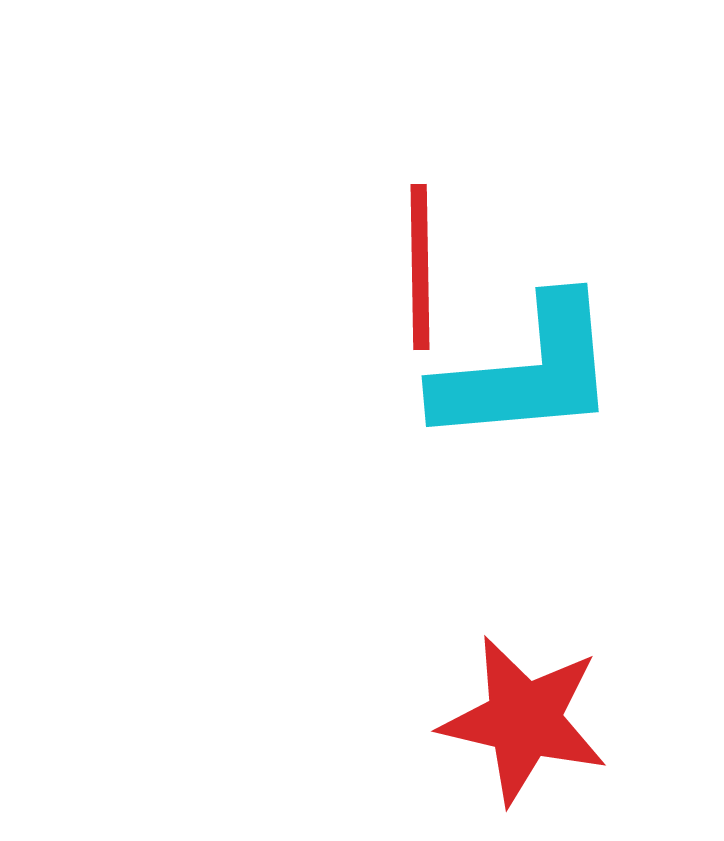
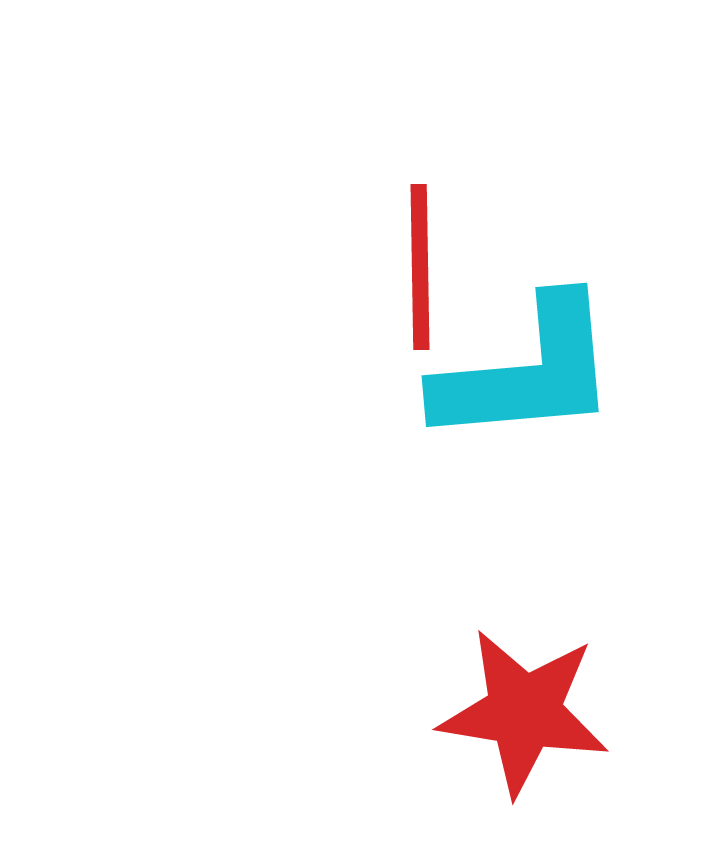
red star: moved 8 px up; rotated 4 degrees counterclockwise
